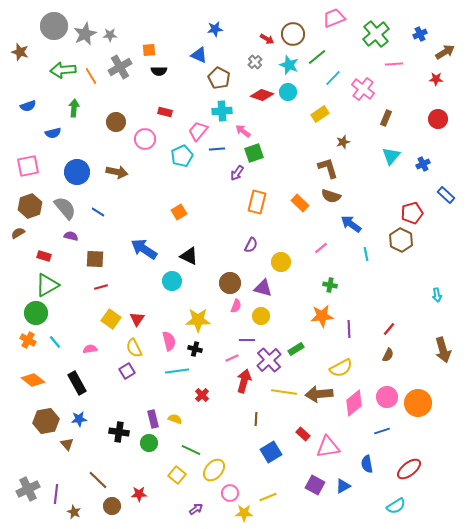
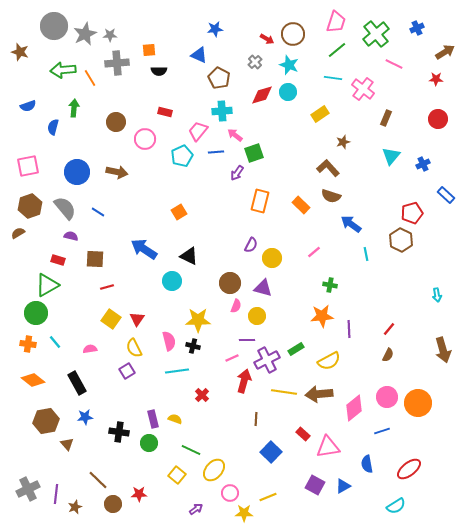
pink trapezoid at (334, 18): moved 2 px right, 4 px down; rotated 130 degrees clockwise
blue cross at (420, 34): moved 3 px left, 6 px up
green line at (317, 57): moved 20 px right, 7 px up
pink line at (394, 64): rotated 30 degrees clockwise
gray cross at (120, 67): moved 3 px left, 4 px up; rotated 25 degrees clockwise
orange line at (91, 76): moved 1 px left, 2 px down
cyan line at (333, 78): rotated 54 degrees clockwise
red diamond at (262, 95): rotated 35 degrees counterclockwise
pink arrow at (243, 131): moved 8 px left, 4 px down
blue semicircle at (53, 133): moved 6 px up; rotated 119 degrees clockwise
blue line at (217, 149): moved 1 px left, 3 px down
brown L-shape at (328, 168): rotated 25 degrees counterclockwise
orange rectangle at (257, 202): moved 3 px right, 1 px up
orange rectangle at (300, 203): moved 1 px right, 2 px down
pink line at (321, 248): moved 7 px left, 4 px down
red rectangle at (44, 256): moved 14 px right, 4 px down
yellow circle at (281, 262): moved 9 px left, 4 px up
red line at (101, 287): moved 6 px right
yellow circle at (261, 316): moved 4 px left
orange cross at (28, 340): moved 4 px down; rotated 21 degrees counterclockwise
black cross at (195, 349): moved 2 px left, 3 px up
purple cross at (269, 360): moved 2 px left; rotated 15 degrees clockwise
yellow semicircle at (341, 368): moved 12 px left, 7 px up
pink diamond at (354, 403): moved 5 px down
blue star at (79, 419): moved 6 px right, 2 px up
blue square at (271, 452): rotated 15 degrees counterclockwise
brown circle at (112, 506): moved 1 px right, 2 px up
brown star at (74, 512): moved 1 px right, 5 px up; rotated 24 degrees clockwise
